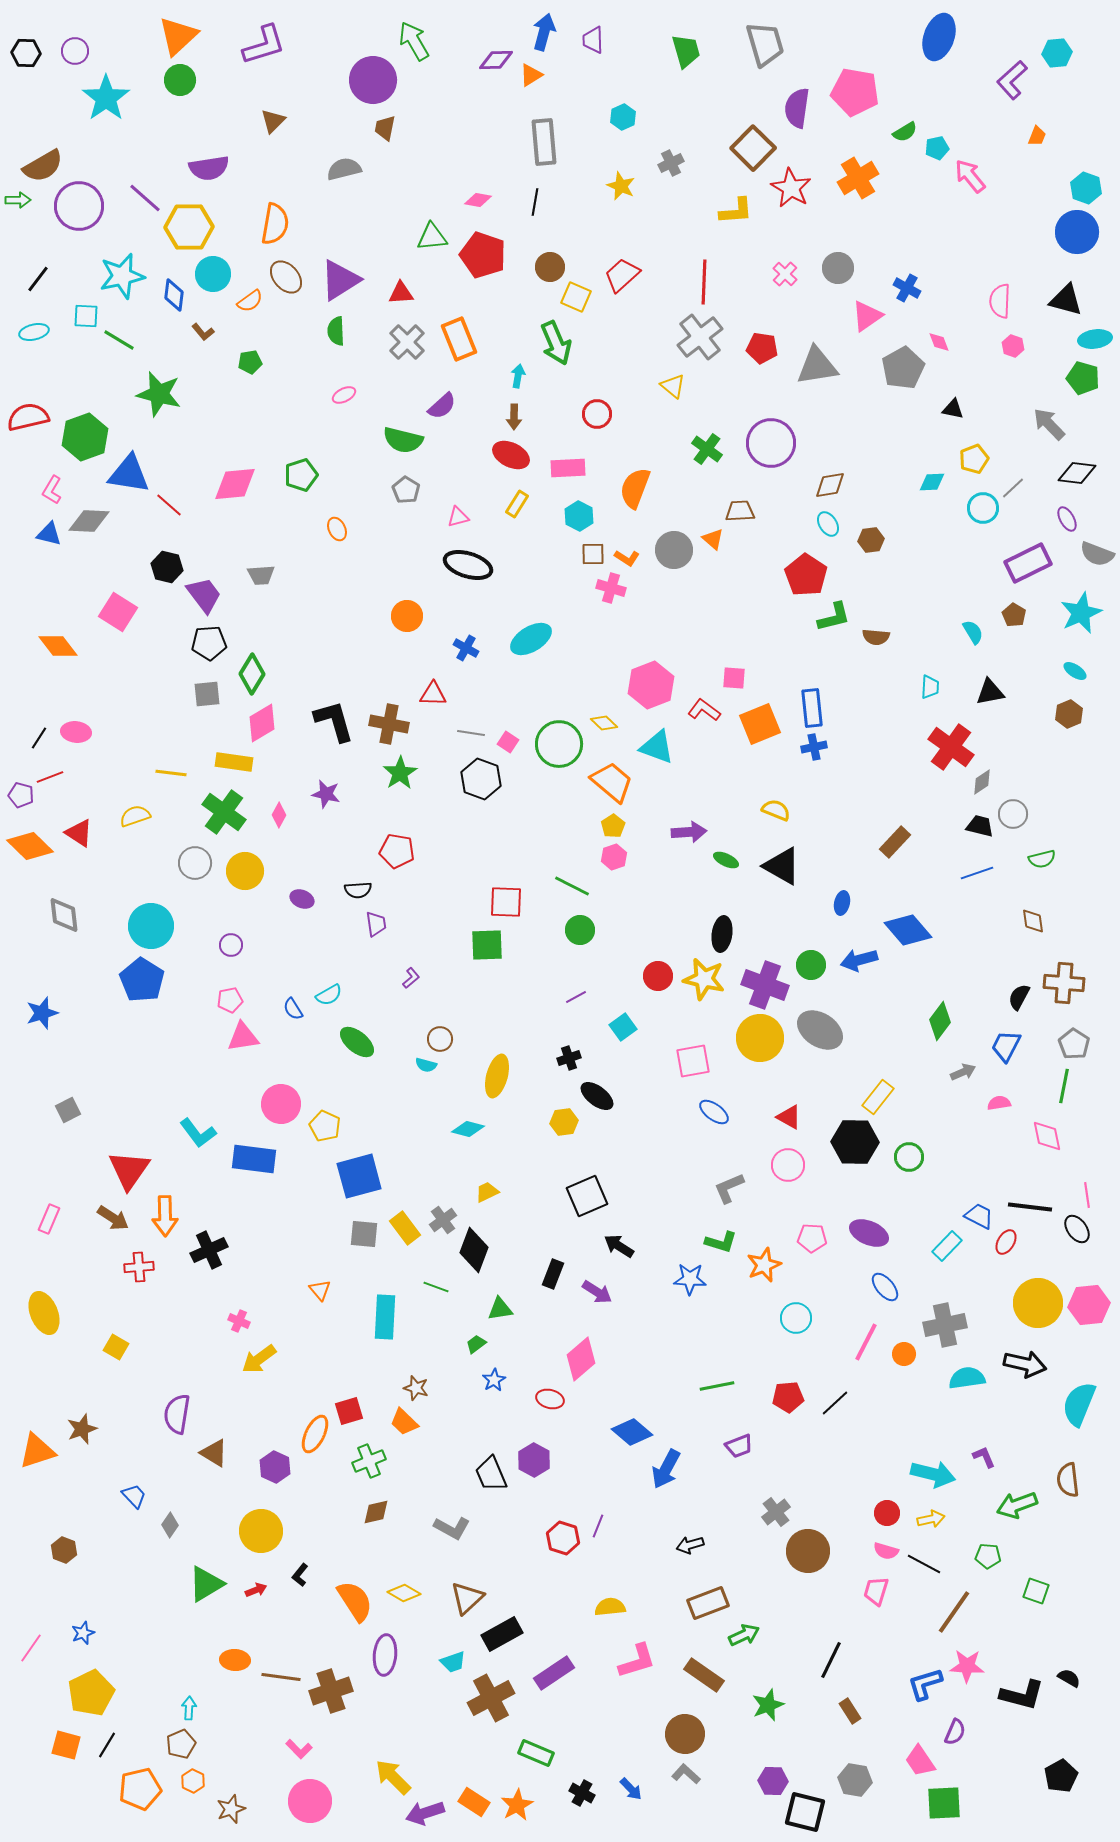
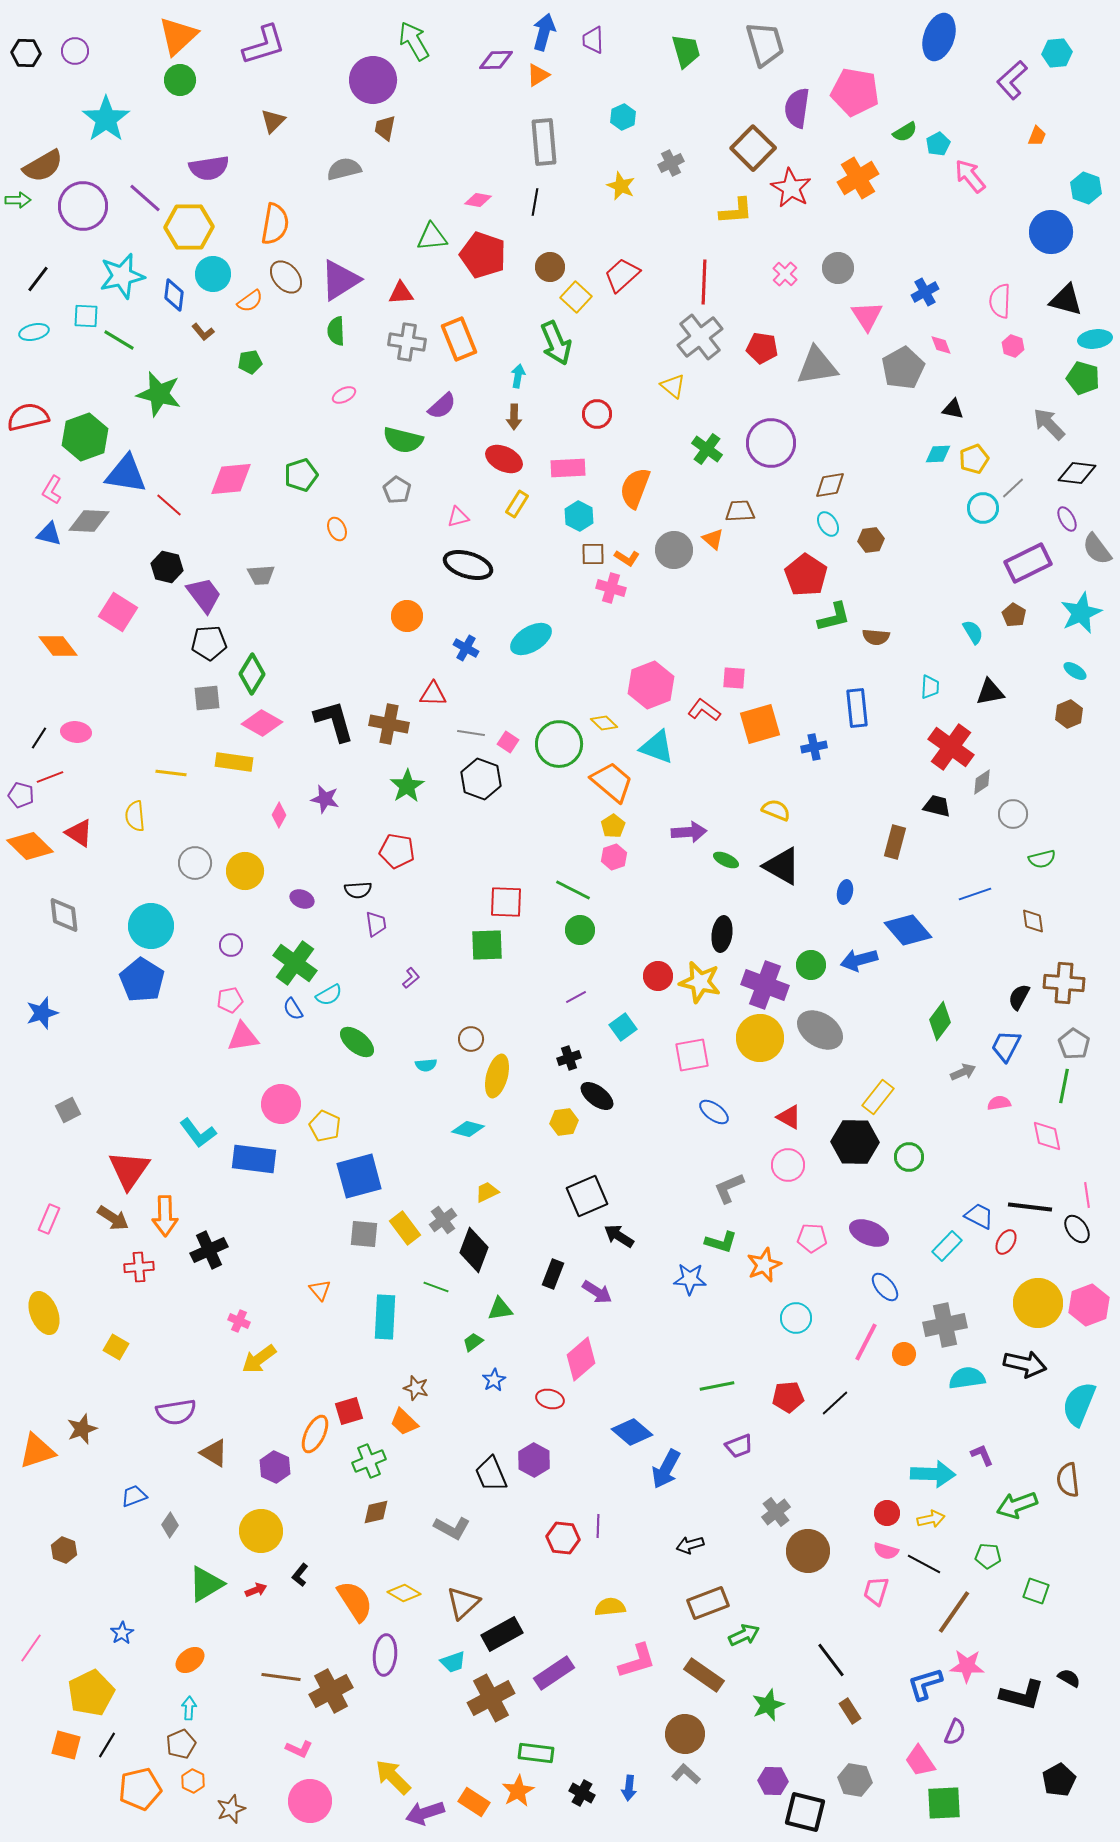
orange triangle at (531, 75): moved 7 px right
cyan star at (106, 98): moved 21 px down
cyan pentagon at (937, 148): moved 1 px right, 4 px up; rotated 15 degrees counterclockwise
purple circle at (79, 206): moved 4 px right
blue circle at (1077, 232): moved 26 px left
blue cross at (907, 288): moved 18 px right, 4 px down; rotated 32 degrees clockwise
yellow square at (576, 297): rotated 20 degrees clockwise
pink triangle at (867, 316): rotated 28 degrees counterclockwise
gray cross at (407, 342): rotated 36 degrees counterclockwise
pink diamond at (939, 342): moved 2 px right, 3 px down
red ellipse at (511, 455): moved 7 px left, 4 px down
blue triangle at (129, 474): moved 3 px left
cyan diamond at (932, 482): moved 6 px right, 28 px up
pink diamond at (235, 484): moved 4 px left, 5 px up
gray pentagon at (406, 490): moved 9 px left
gray semicircle at (1097, 554): moved 5 px up; rotated 32 degrees clockwise
gray square at (207, 694): moved 4 px down
blue rectangle at (812, 708): moved 45 px right
pink diamond at (262, 723): rotated 60 degrees clockwise
orange square at (760, 724): rotated 6 degrees clockwise
green star at (400, 773): moved 7 px right, 13 px down
purple star at (326, 794): moved 1 px left, 5 px down
green cross at (224, 812): moved 71 px right, 151 px down
yellow semicircle at (135, 816): rotated 76 degrees counterclockwise
black trapezoid at (980, 826): moved 43 px left, 20 px up
brown rectangle at (895, 842): rotated 28 degrees counterclockwise
blue line at (977, 873): moved 2 px left, 21 px down
green line at (572, 886): moved 1 px right, 4 px down
blue ellipse at (842, 903): moved 3 px right, 11 px up
yellow star at (704, 979): moved 4 px left, 3 px down
brown circle at (440, 1039): moved 31 px right
pink square at (693, 1061): moved 1 px left, 6 px up
cyan semicircle at (426, 1065): rotated 20 degrees counterclockwise
black arrow at (619, 1246): moved 10 px up
pink hexagon at (1089, 1305): rotated 15 degrees counterclockwise
green trapezoid at (476, 1344): moved 3 px left, 2 px up
purple semicircle at (177, 1414): moved 1 px left, 2 px up; rotated 108 degrees counterclockwise
purple L-shape at (984, 1457): moved 2 px left, 2 px up
cyan arrow at (933, 1474): rotated 12 degrees counterclockwise
blue trapezoid at (134, 1496): rotated 68 degrees counterclockwise
purple line at (598, 1526): rotated 20 degrees counterclockwise
red hexagon at (563, 1538): rotated 12 degrees counterclockwise
brown triangle at (467, 1598): moved 4 px left, 5 px down
blue star at (83, 1633): moved 39 px right; rotated 10 degrees counterclockwise
orange ellipse at (235, 1660): moved 45 px left; rotated 40 degrees counterclockwise
black line at (831, 1660): rotated 63 degrees counterclockwise
brown cross at (331, 1691): rotated 9 degrees counterclockwise
pink L-shape at (299, 1749): rotated 20 degrees counterclockwise
green rectangle at (536, 1753): rotated 16 degrees counterclockwise
black pentagon at (1061, 1776): moved 2 px left, 4 px down
blue arrow at (631, 1789): moved 2 px left, 1 px up; rotated 50 degrees clockwise
orange star at (517, 1805): moved 1 px right, 14 px up
